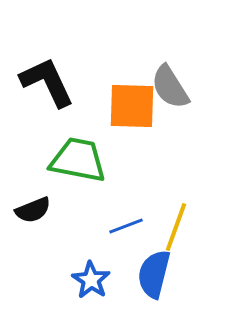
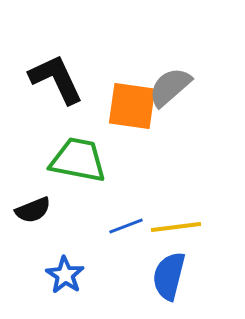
black L-shape: moved 9 px right, 3 px up
gray semicircle: rotated 81 degrees clockwise
orange square: rotated 6 degrees clockwise
yellow line: rotated 63 degrees clockwise
blue semicircle: moved 15 px right, 2 px down
blue star: moved 26 px left, 5 px up
